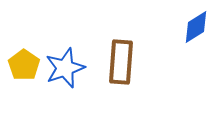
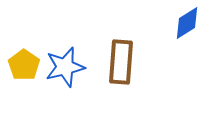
blue diamond: moved 9 px left, 4 px up
blue star: moved 1 px up; rotated 6 degrees clockwise
